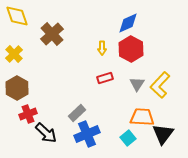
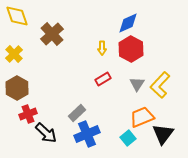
red rectangle: moved 2 px left, 1 px down; rotated 14 degrees counterclockwise
orange trapezoid: rotated 25 degrees counterclockwise
